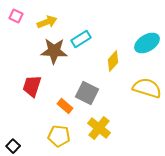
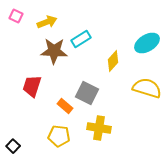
yellow cross: rotated 30 degrees counterclockwise
